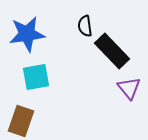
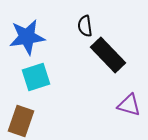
blue star: moved 3 px down
black rectangle: moved 4 px left, 4 px down
cyan square: rotated 8 degrees counterclockwise
purple triangle: moved 17 px down; rotated 35 degrees counterclockwise
